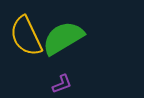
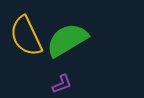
green semicircle: moved 4 px right, 2 px down
